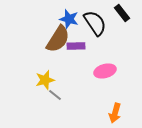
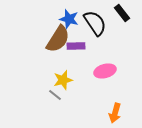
yellow star: moved 18 px right
